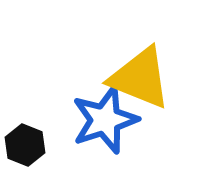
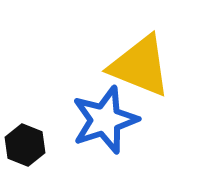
yellow triangle: moved 12 px up
